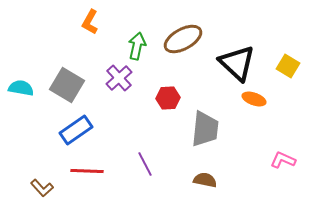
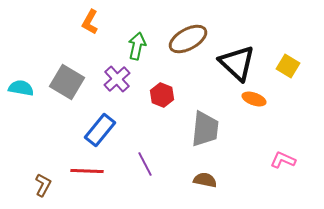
brown ellipse: moved 5 px right
purple cross: moved 2 px left, 1 px down
gray square: moved 3 px up
red hexagon: moved 6 px left, 3 px up; rotated 25 degrees clockwise
blue rectangle: moved 24 px right; rotated 16 degrees counterclockwise
brown L-shape: moved 1 px right, 3 px up; rotated 110 degrees counterclockwise
